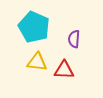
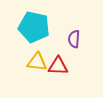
cyan pentagon: rotated 12 degrees counterclockwise
red triangle: moved 6 px left, 4 px up
